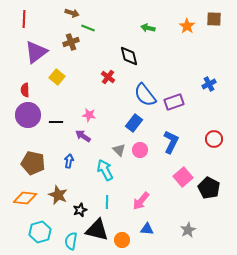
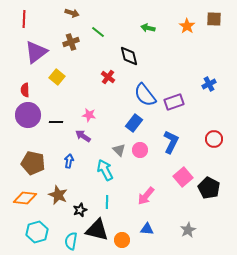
green line: moved 10 px right, 4 px down; rotated 16 degrees clockwise
pink arrow: moved 5 px right, 5 px up
cyan hexagon: moved 3 px left
